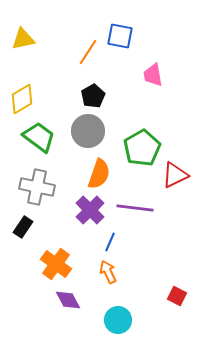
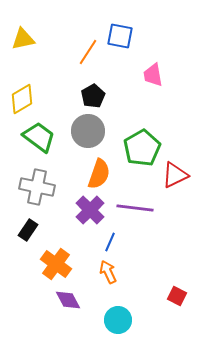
black rectangle: moved 5 px right, 3 px down
